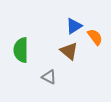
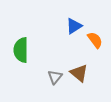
orange semicircle: moved 3 px down
brown triangle: moved 10 px right, 22 px down
gray triangle: moved 6 px right; rotated 42 degrees clockwise
